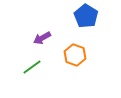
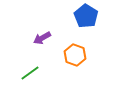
green line: moved 2 px left, 6 px down
